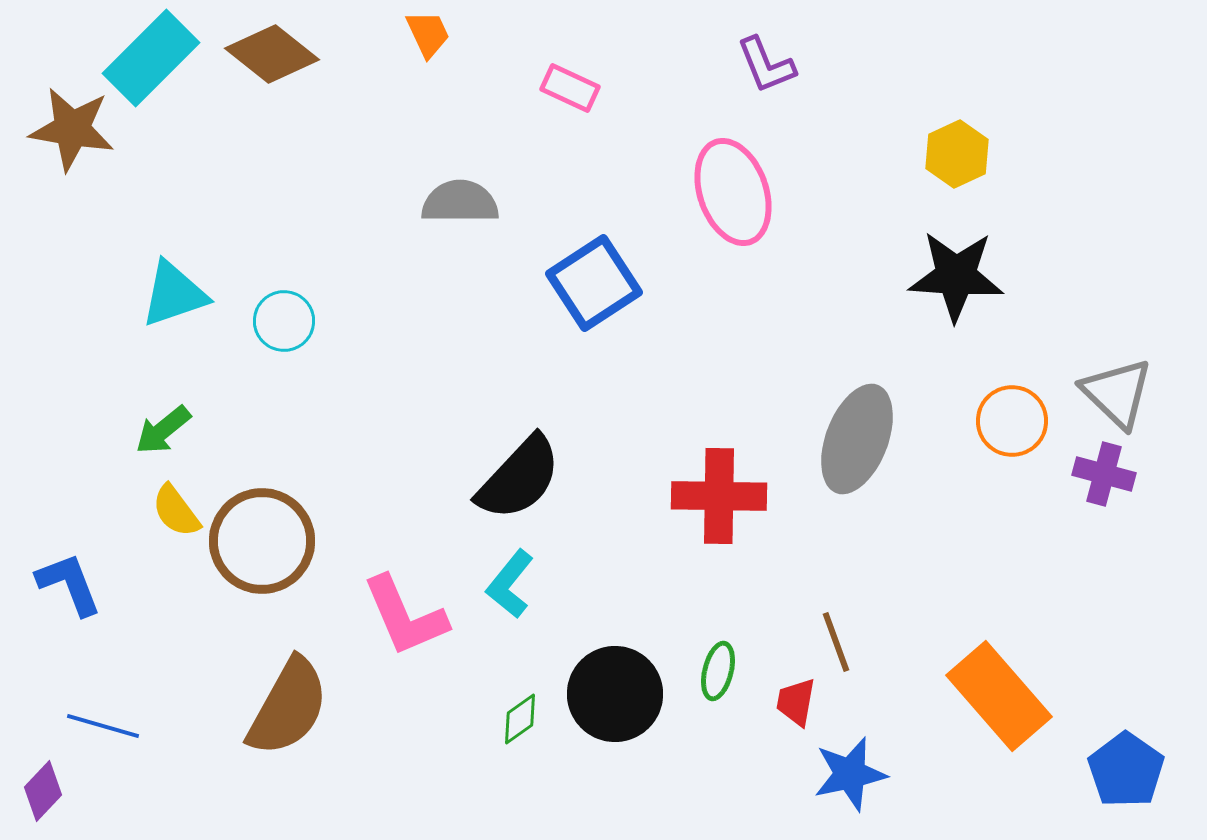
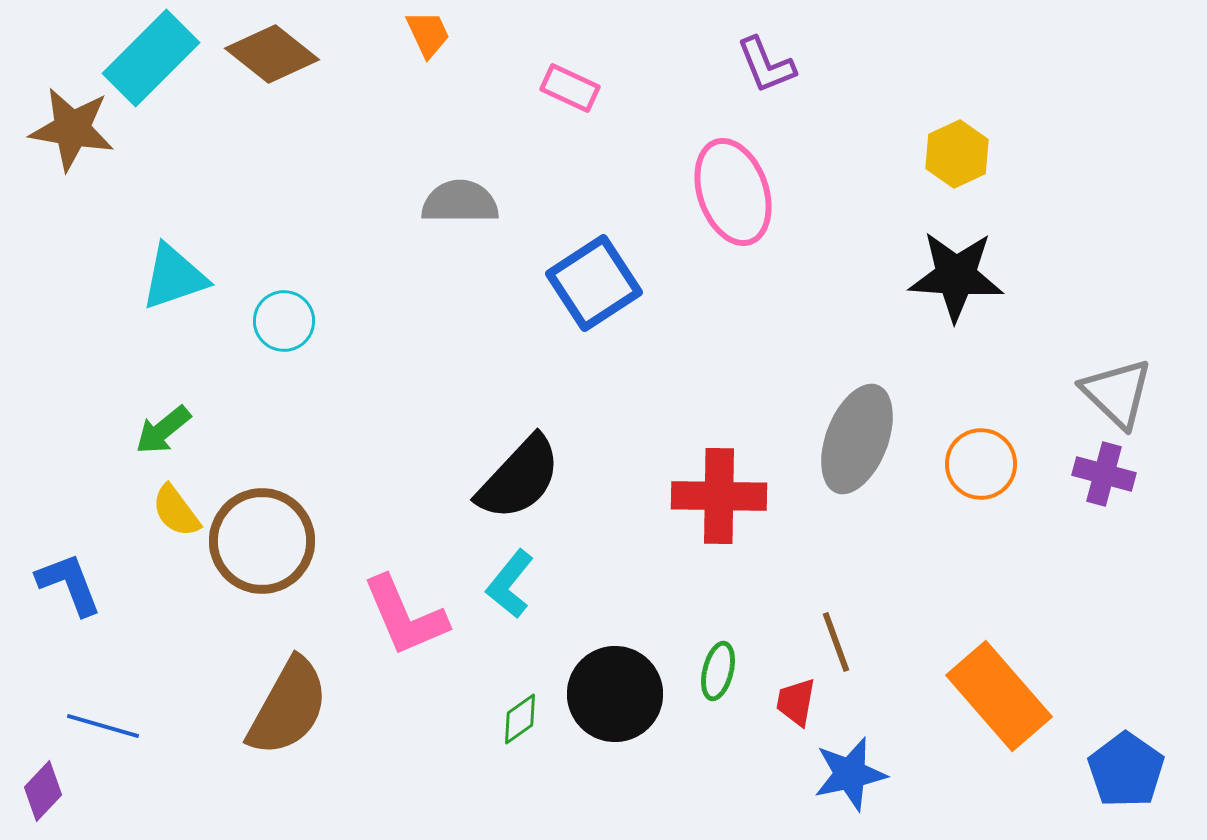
cyan triangle: moved 17 px up
orange circle: moved 31 px left, 43 px down
